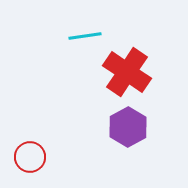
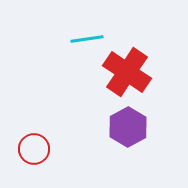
cyan line: moved 2 px right, 3 px down
red circle: moved 4 px right, 8 px up
